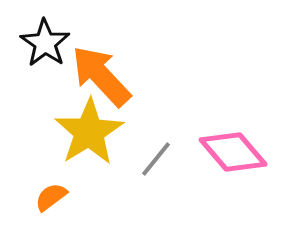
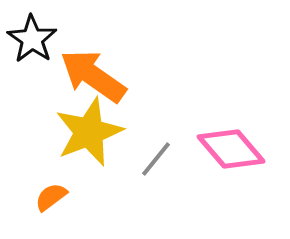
black star: moved 13 px left, 4 px up
orange arrow: moved 8 px left; rotated 12 degrees counterclockwise
yellow star: rotated 10 degrees clockwise
pink diamond: moved 2 px left, 3 px up
